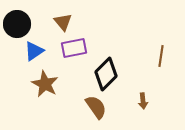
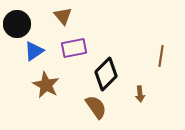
brown triangle: moved 6 px up
brown star: moved 1 px right, 1 px down
brown arrow: moved 3 px left, 7 px up
